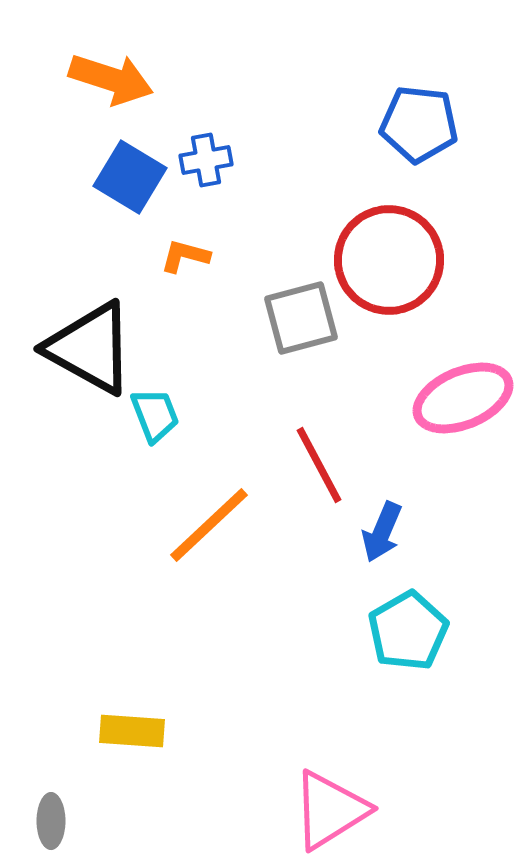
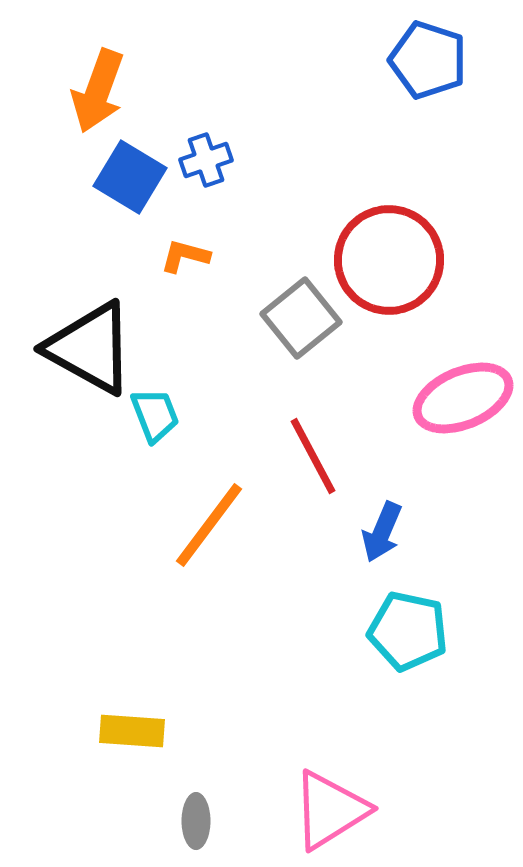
orange arrow: moved 13 px left, 12 px down; rotated 92 degrees clockwise
blue pentagon: moved 9 px right, 64 px up; rotated 12 degrees clockwise
blue cross: rotated 9 degrees counterclockwise
gray square: rotated 24 degrees counterclockwise
red line: moved 6 px left, 9 px up
orange line: rotated 10 degrees counterclockwise
cyan pentagon: rotated 30 degrees counterclockwise
gray ellipse: moved 145 px right
